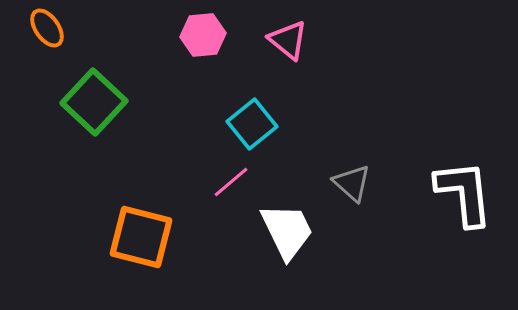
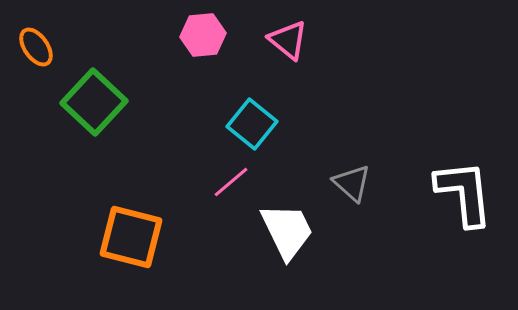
orange ellipse: moved 11 px left, 19 px down
cyan square: rotated 12 degrees counterclockwise
orange square: moved 10 px left
